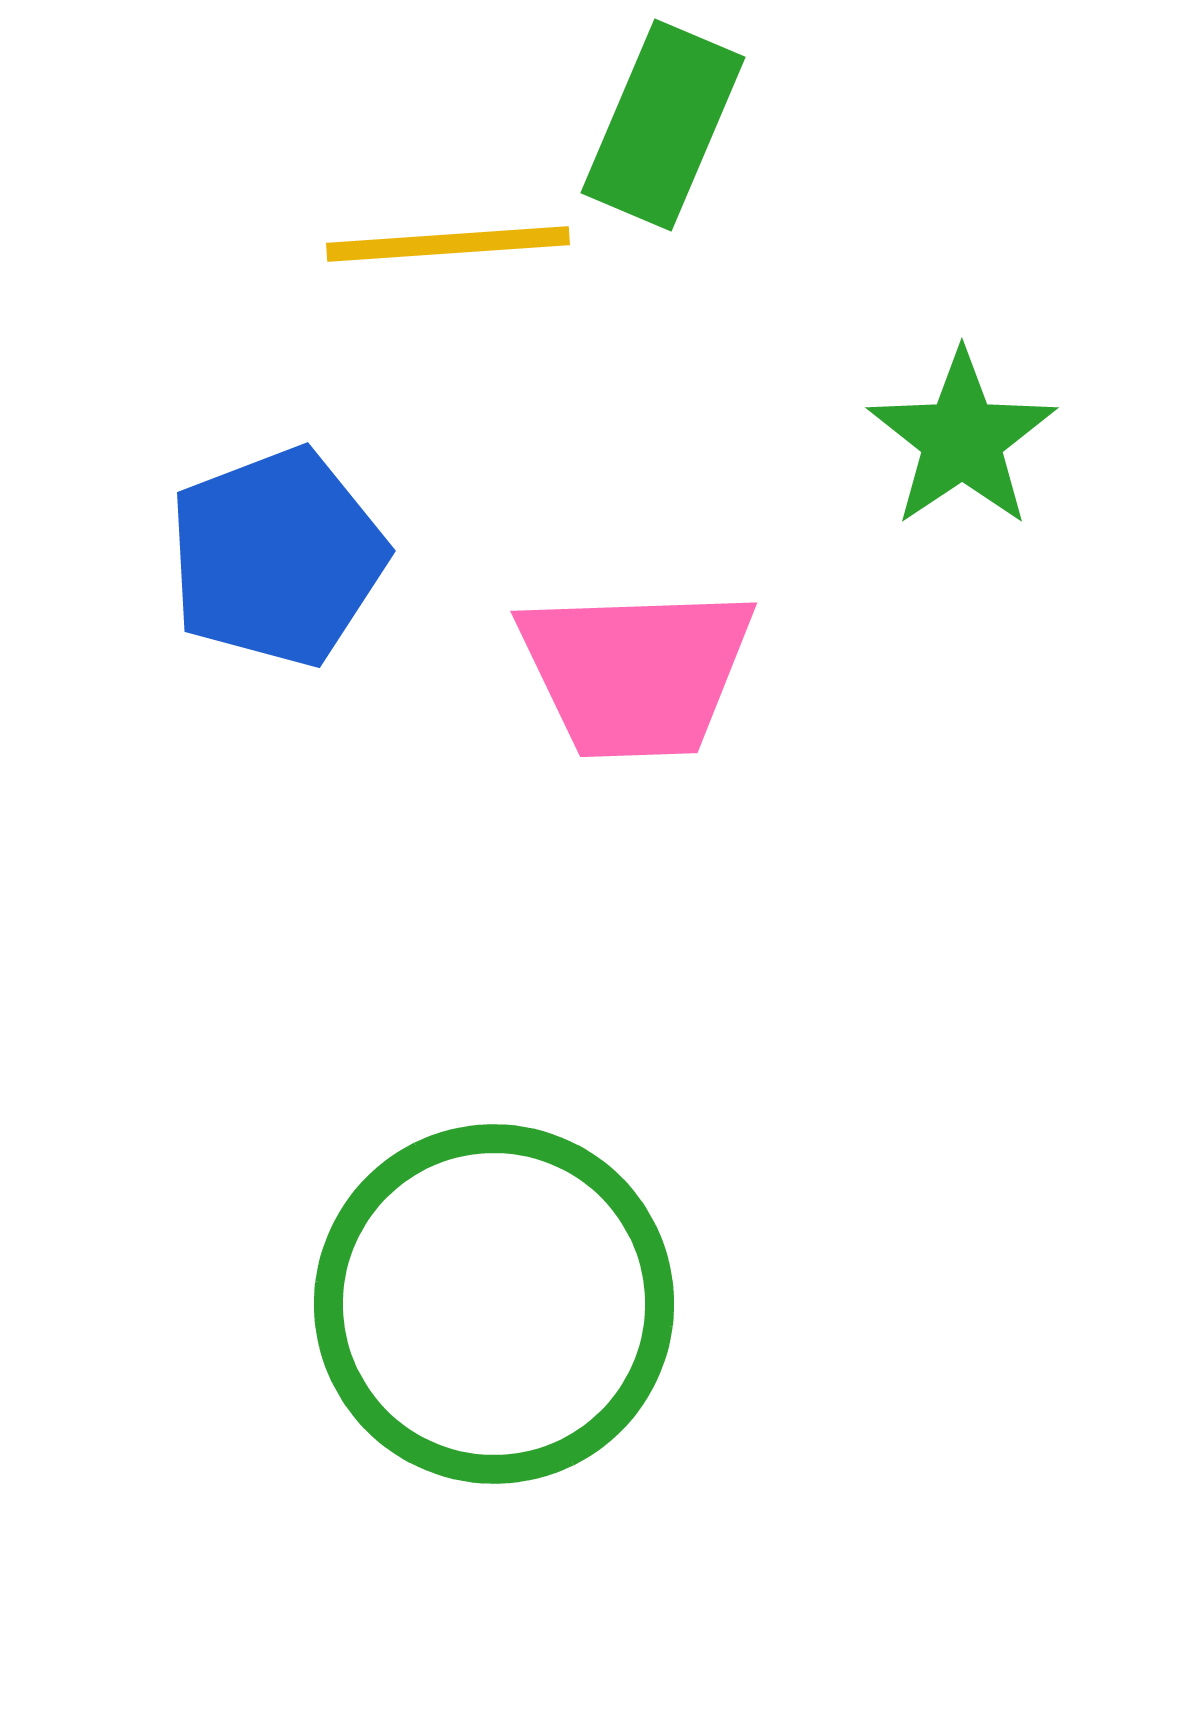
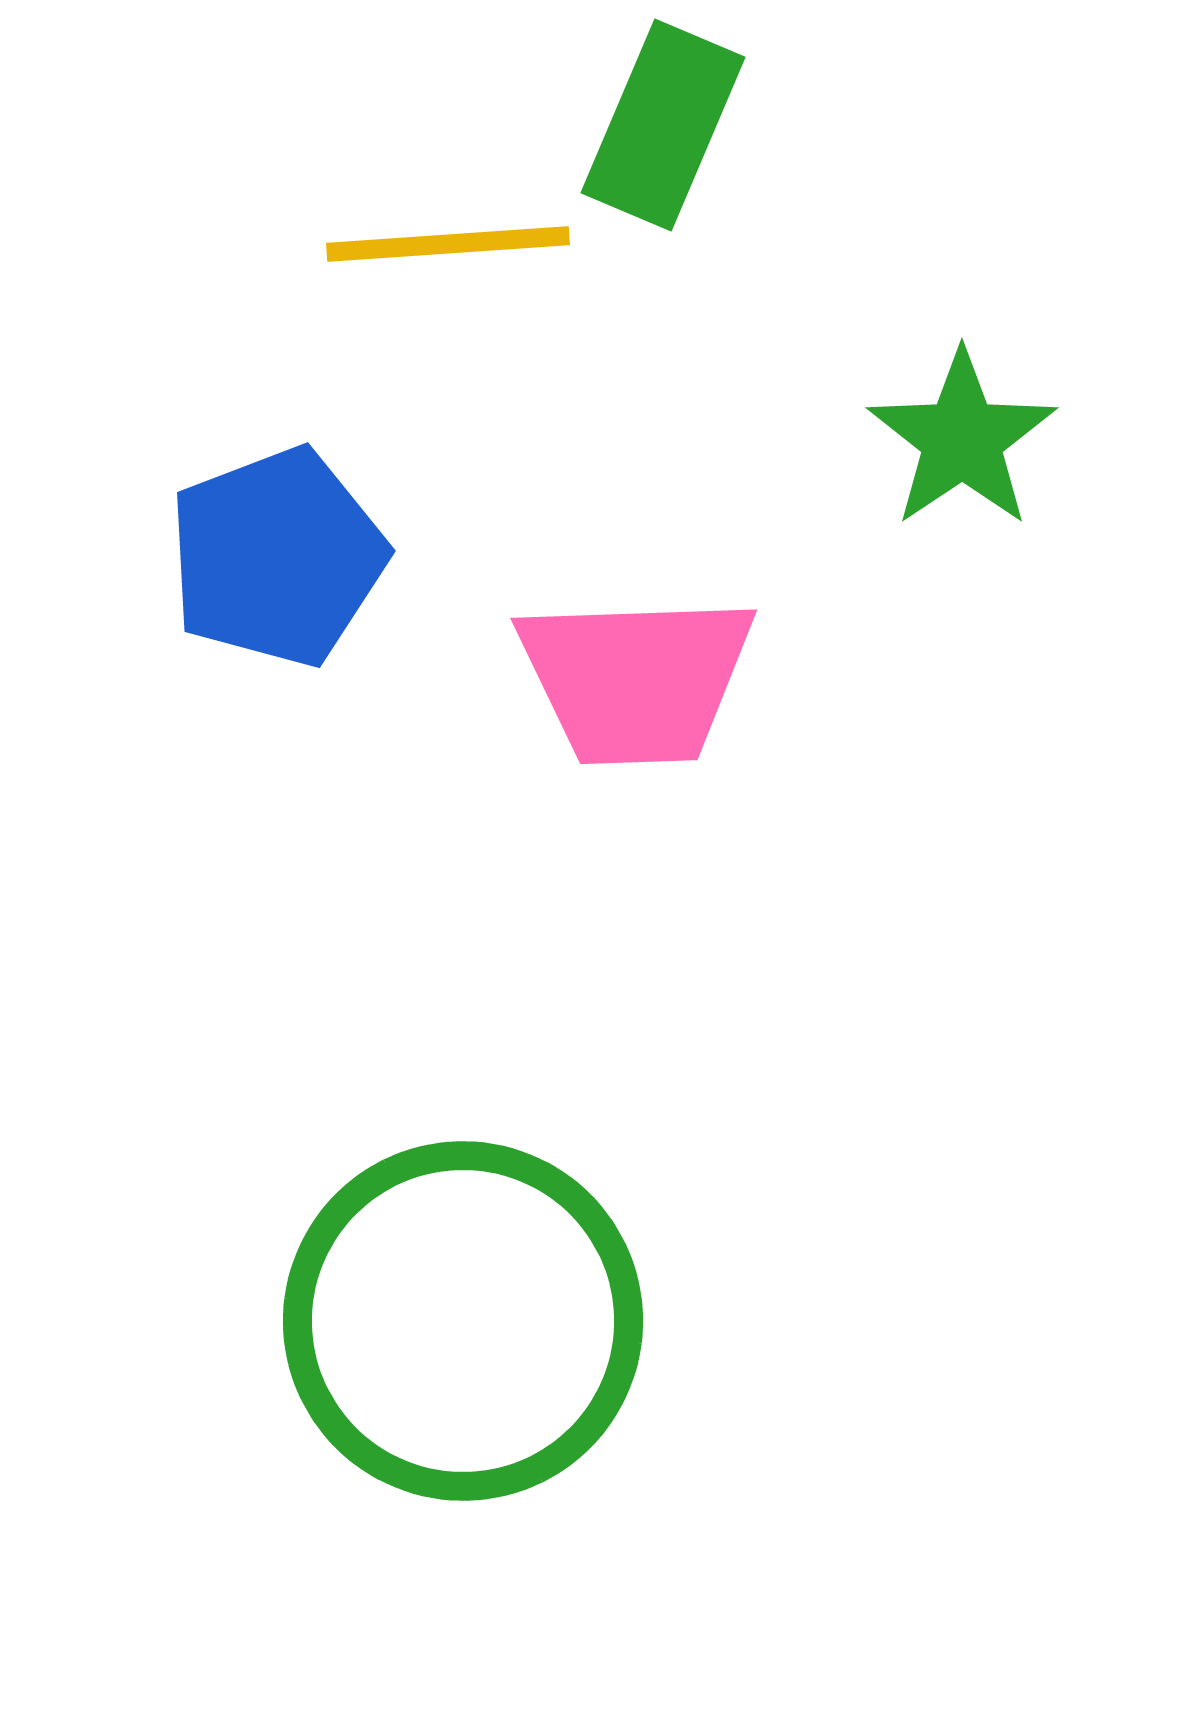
pink trapezoid: moved 7 px down
green circle: moved 31 px left, 17 px down
